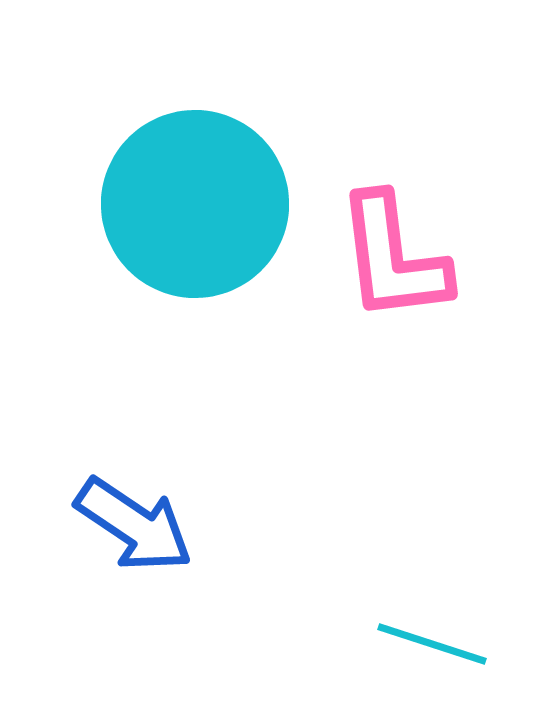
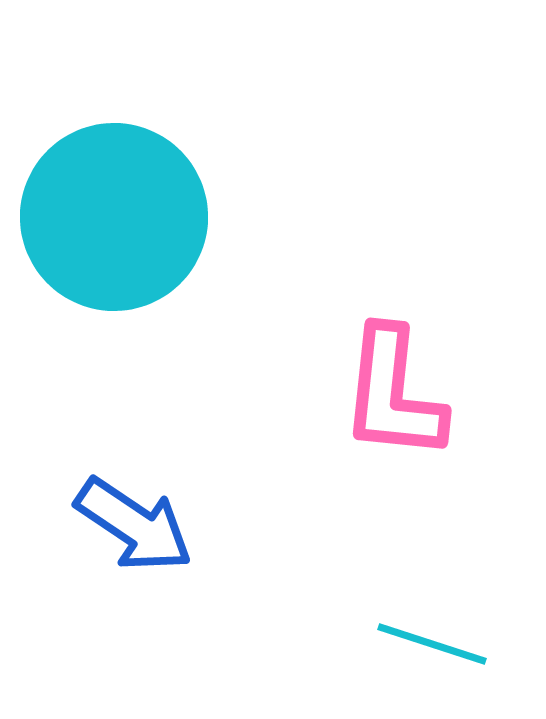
cyan circle: moved 81 px left, 13 px down
pink L-shape: moved 136 px down; rotated 13 degrees clockwise
